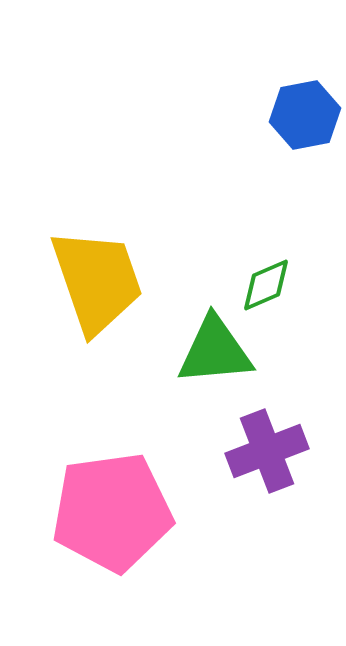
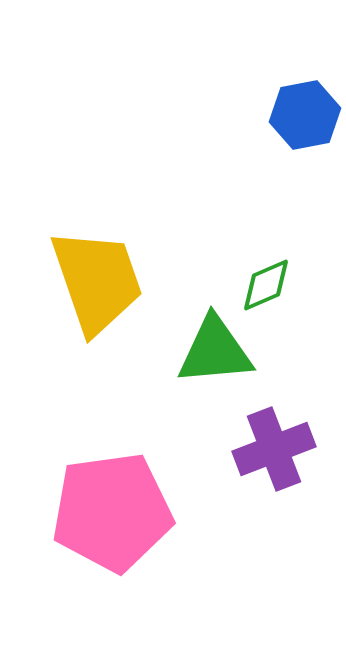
purple cross: moved 7 px right, 2 px up
